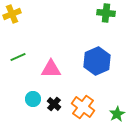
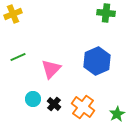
yellow cross: moved 1 px right
pink triangle: rotated 45 degrees counterclockwise
